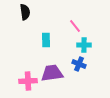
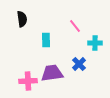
black semicircle: moved 3 px left, 7 px down
cyan cross: moved 11 px right, 2 px up
blue cross: rotated 24 degrees clockwise
